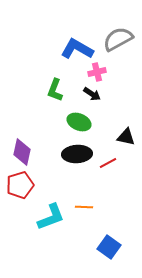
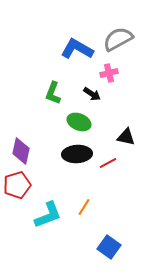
pink cross: moved 12 px right, 1 px down
green L-shape: moved 2 px left, 3 px down
purple diamond: moved 1 px left, 1 px up
red pentagon: moved 3 px left
orange line: rotated 60 degrees counterclockwise
cyan L-shape: moved 3 px left, 2 px up
